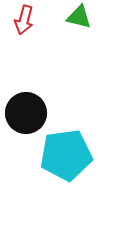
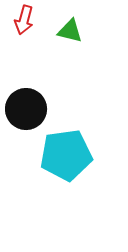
green triangle: moved 9 px left, 14 px down
black circle: moved 4 px up
